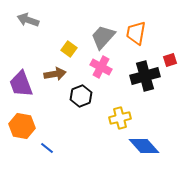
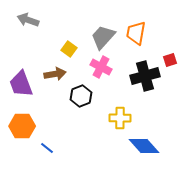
yellow cross: rotated 15 degrees clockwise
orange hexagon: rotated 10 degrees counterclockwise
